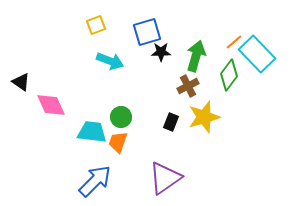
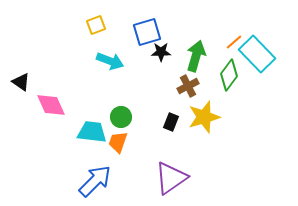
purple triangle: moved 6 px right
